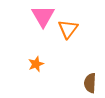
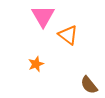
orange triangle: moved 6 px down; rotated 30 degrees counterclockwise
brown semicircle: moved 1 px left, 2 px down; rotated 42 degrees counterclockwise
